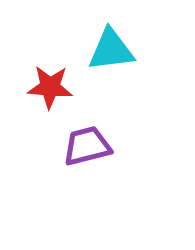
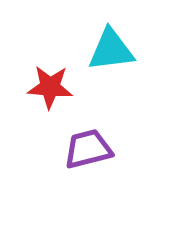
purple trapezoid: moved 1 px right, 3 px down
